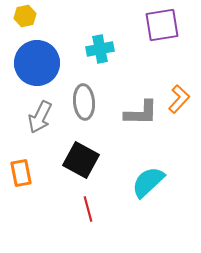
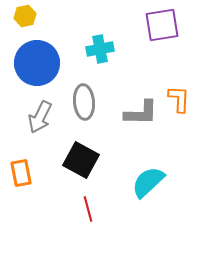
orange L-shape: rotated 40 degrees counterclockwise
